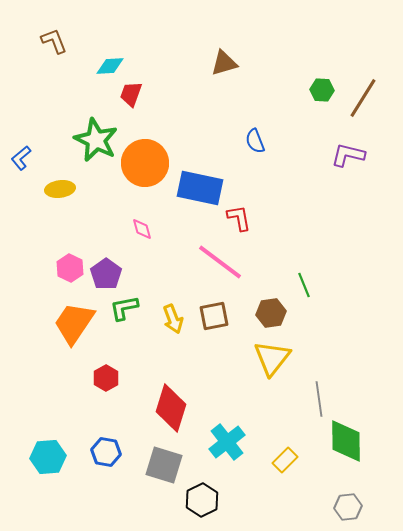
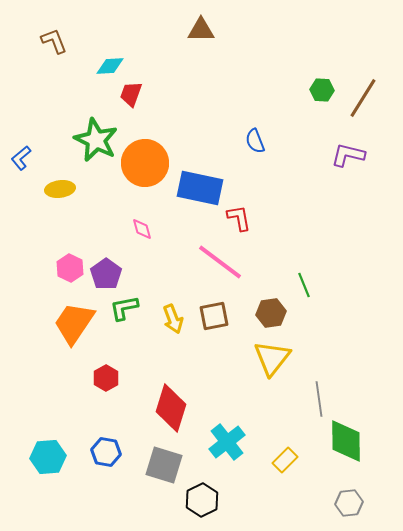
brown triangle: moved 23 px left, 33 px up; rotated 16 degrees clockwise
gray hexagon: moved 1 px right, 4 px up
